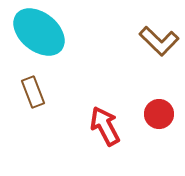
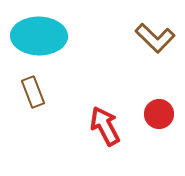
cyan ellipse: moved 4 px down; rotated 38 degrees counterclockwise
brown L-shape: moved 4 px left, 3 px up
